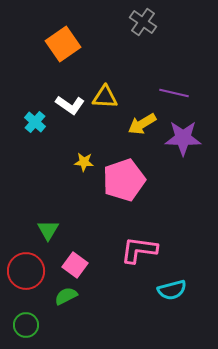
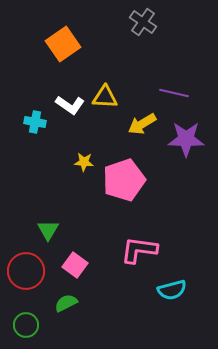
cyan cross: rotated 30 degrees counterclockwise
purple star: moved 3 px right, 1 px down
green semicircle: moved 7 px down
